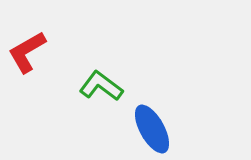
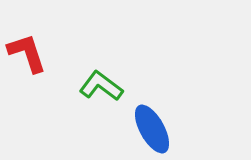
red L-shape: moved 1 px down; rotated 102 degrees clockwise
